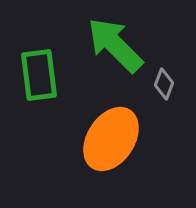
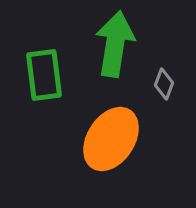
green arrow: moved 1 px up; rotated 54 degrees clockwise
green rectangle: moved 5 px right
